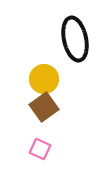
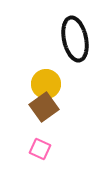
yellow circle: moved 2 px right, 5 px down
